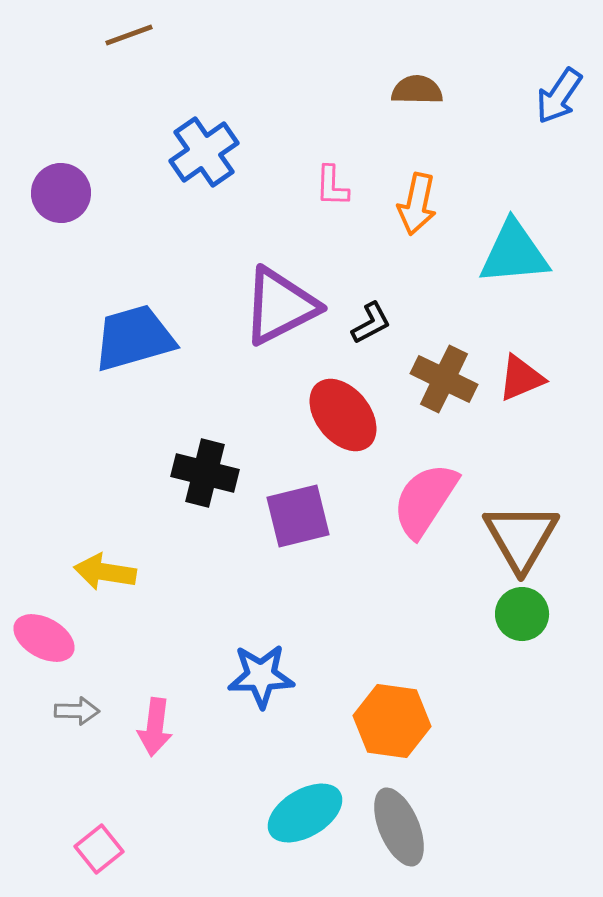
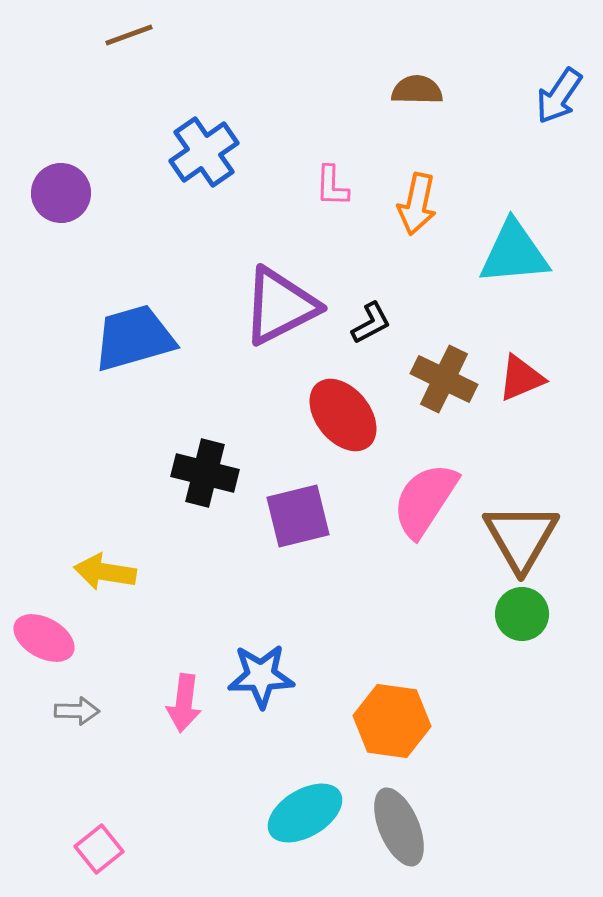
pink arrow: moved 29 px right, 24 px up
